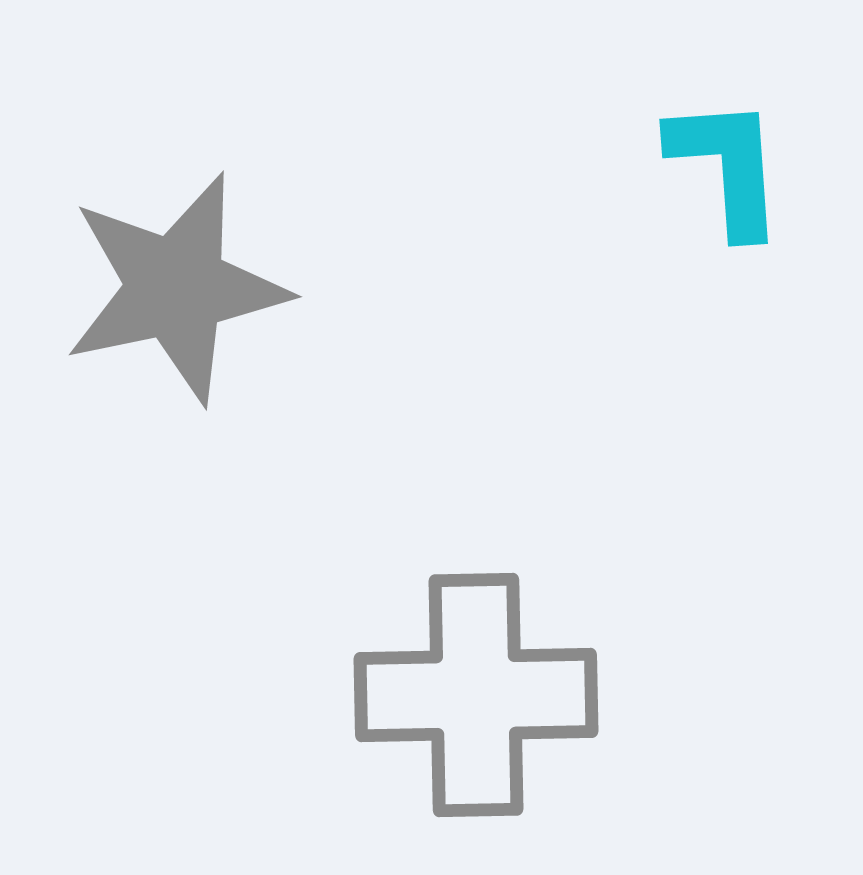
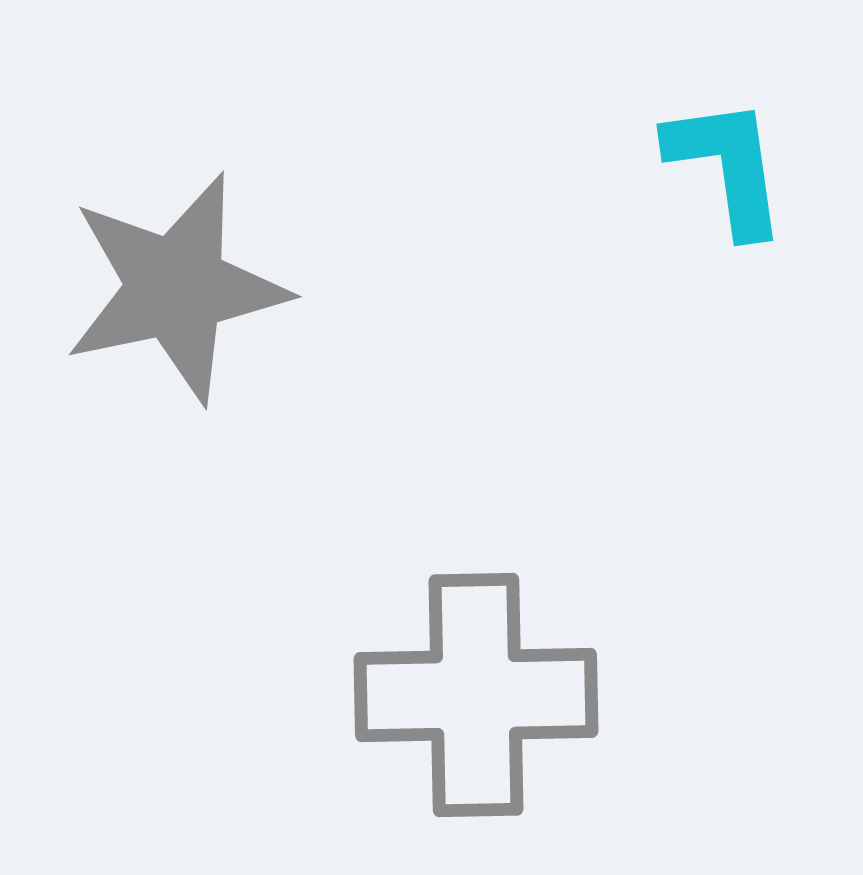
cyan L-shape: rotated 4 degrees counterclockwise
